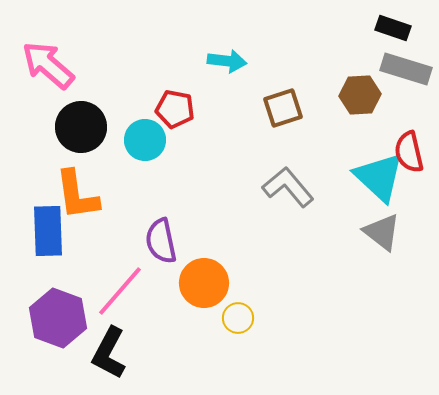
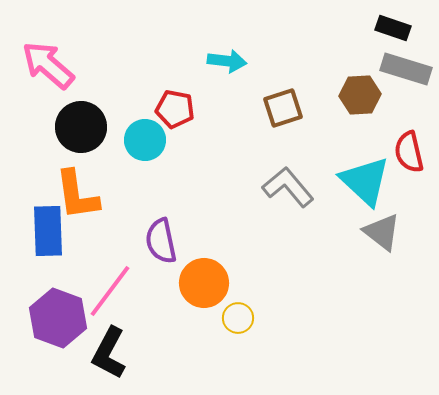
cyan triangle: moved 14 px left, 4 px down
pink line: moved 10 px left; rotated 4 degrees counterclockwise
